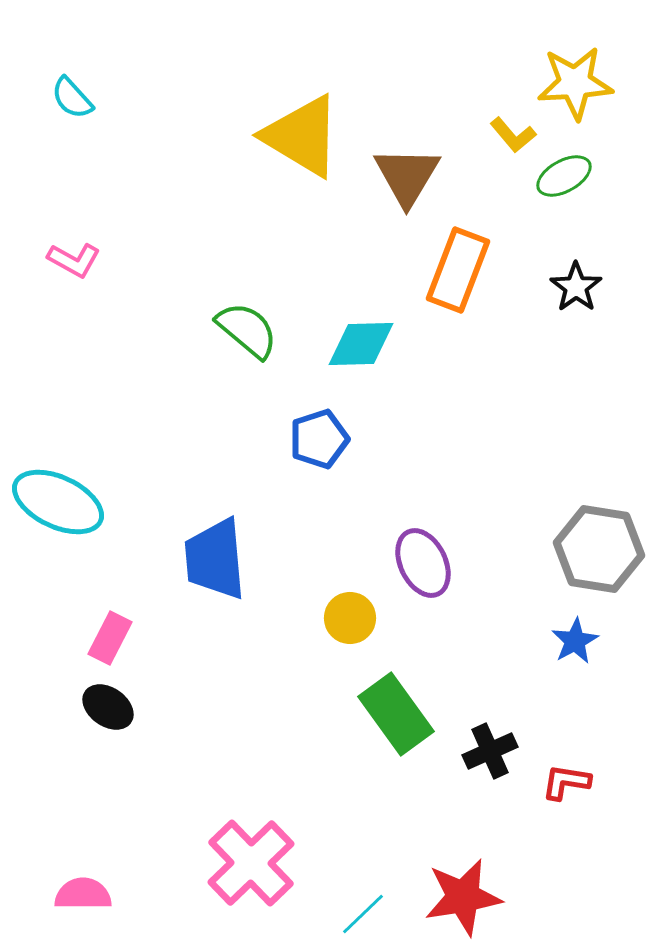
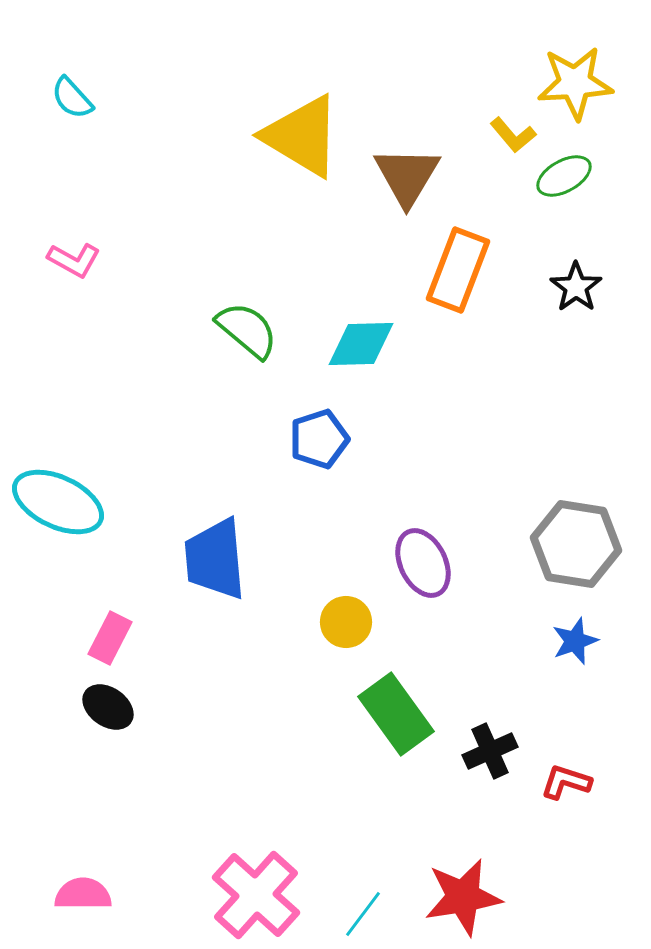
gray hexagon: moved 23 px left, 5 px up
yellow circle: moved 4 px left, 4 px down
blue star: rotated 9 degrees clockwise
red L-shape: rotated 9 degrees clockwise
pink cross: moved 5 px right, 32 px down; rotated 4 degrees counterclockwise
cyan line: rotated 9 degrees counterclockwise
